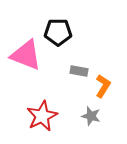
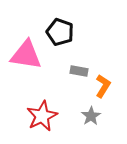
black pentagon: moved 2 px right; rotated 20 degrees clockwise
pink triangle: rotated 12 degrees counterclockwise
gray star: rotated 24 degrees clockwise
